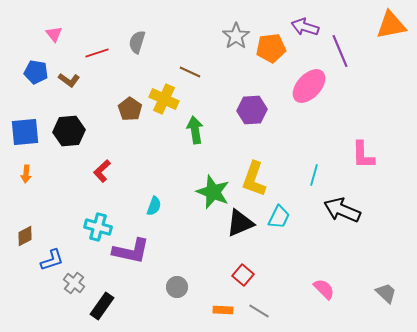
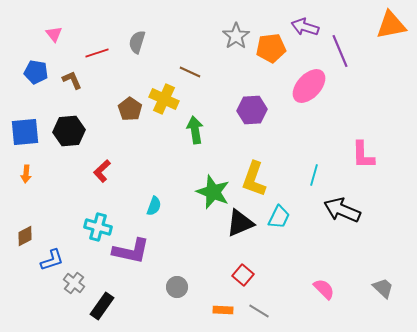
brown L-shape: moved 3 px right; rotated 150 degrees counterclockwise
gray trapezoid: moved 3 px left, 5 px up
